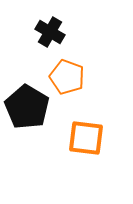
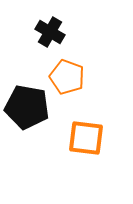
black pentagon: rotated 21 degrees counterclockwise
